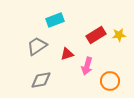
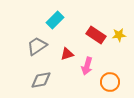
cyan rectangle: rotated 24 degrees counterclockwise
red rectangle: rotated 66 degrees clockwise
orange circle: moved 1 px down
